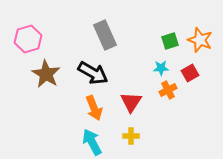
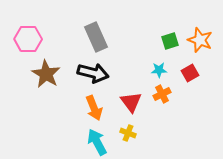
gray rectangle: moved 9 px left, 2 px down
pink hexagon: rotated 16 degrees clockwise
cyan star: moved 2 px left, 2 px down
black arrow: rotated 16 degrees counterclockwise
orange cross: moved 6 px left, 4 px down
red triangle: rotated 10 degrees counterclockwise
yellow cross: moved 3 px left, 3 px up; rotated 21 degrees clockwise
cyan arrow: moved 5 px right
